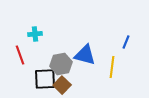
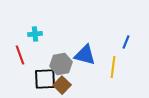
yellow line: moved 1 px right
